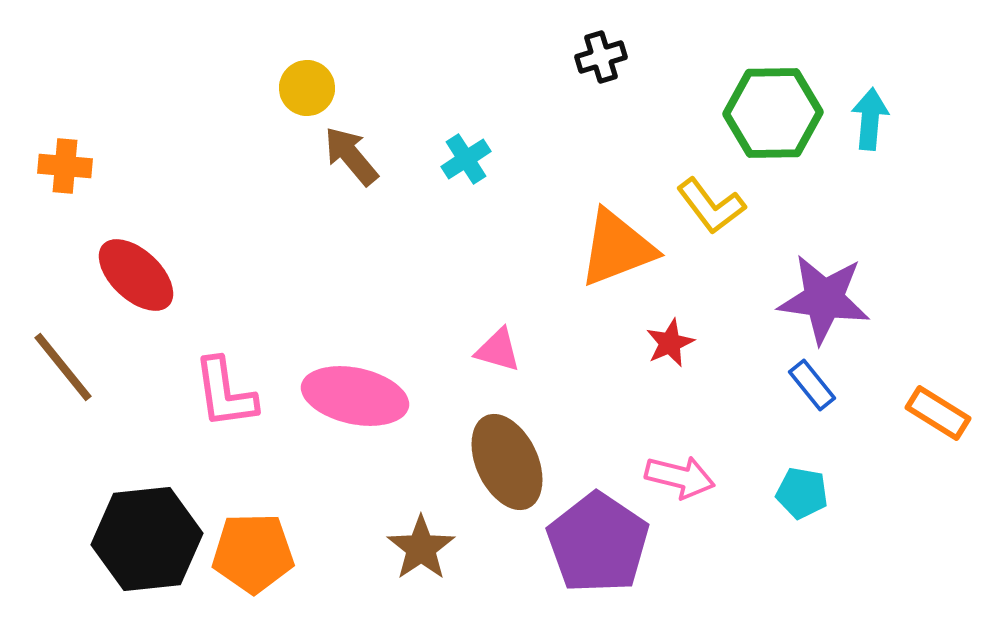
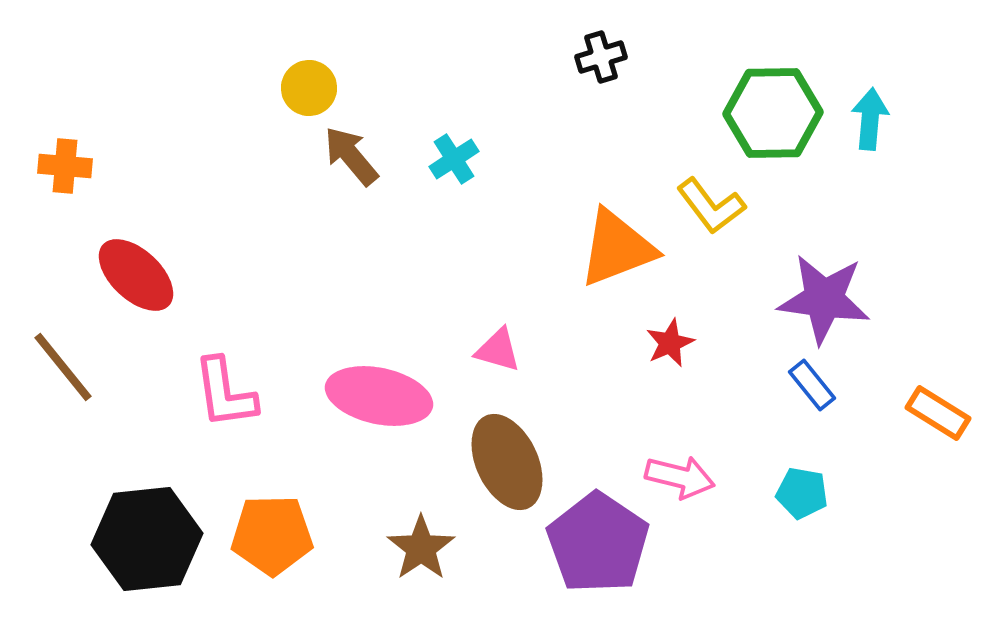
yellow circle: moved 2 px right
cyan cross: moved 12 px left
pink ellipse: moved 24 px right
orange pentagon: moved 19 px right, 18 px up
